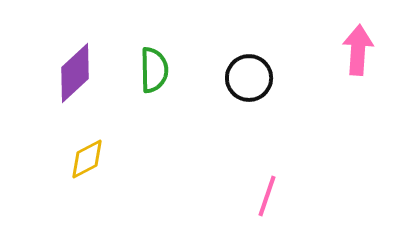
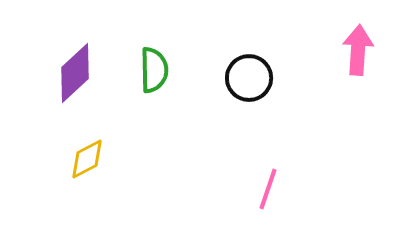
pink line: moved 1 px right, 7 px up
